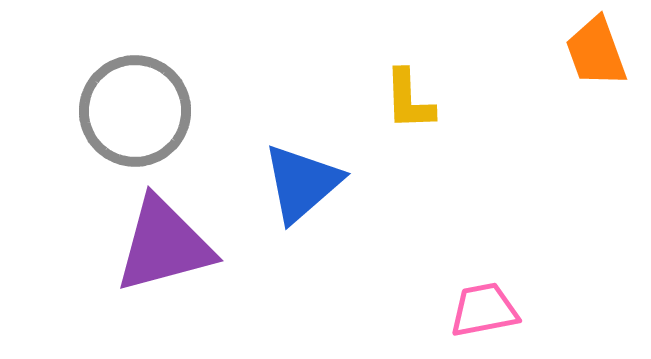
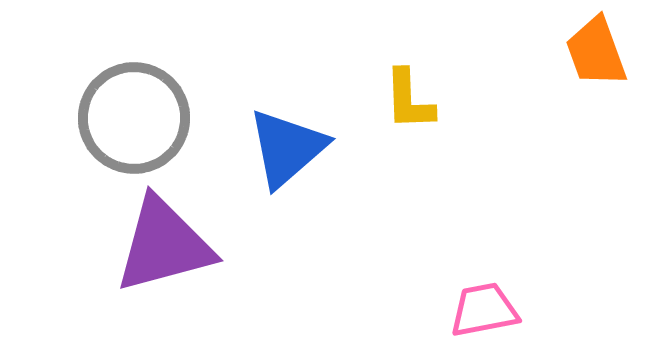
gray circle: moved 1 px left, 7 px down
blue triangle: moved 15 px left, 35 px up
